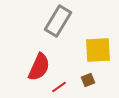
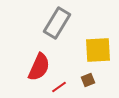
gray rectangle: moved 1 px left, 2 px down
